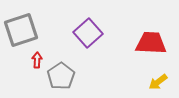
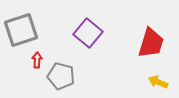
purple square: rotated 8 degrees counterclockwise
red trapezoid: rotated 104 degrees clockwise
gray pentagon: rotated 24 degrees counterclockwise
yellow arrow: rotated 60 degrees clockwise
